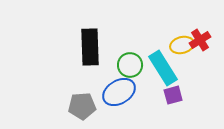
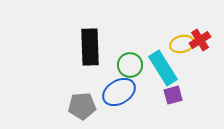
yellow ellipse: moved 1 px up
